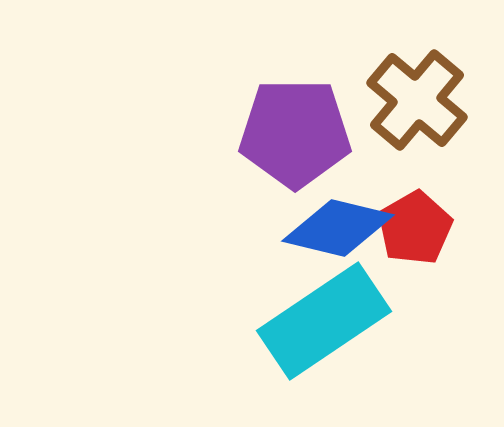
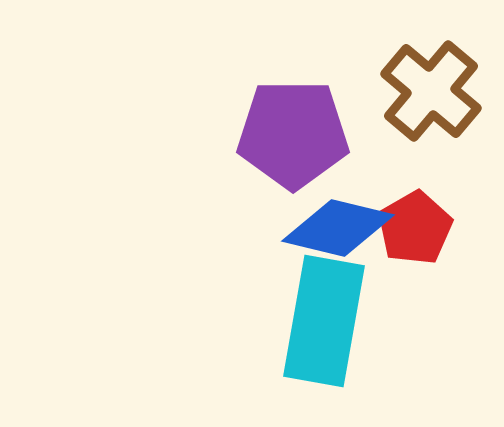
brown cross: moved 14 px right, 9 px up
purple pentagon: moved 2 px left, 1 px down
cyan rectangle: rotated 46 degrees counterclockwise
